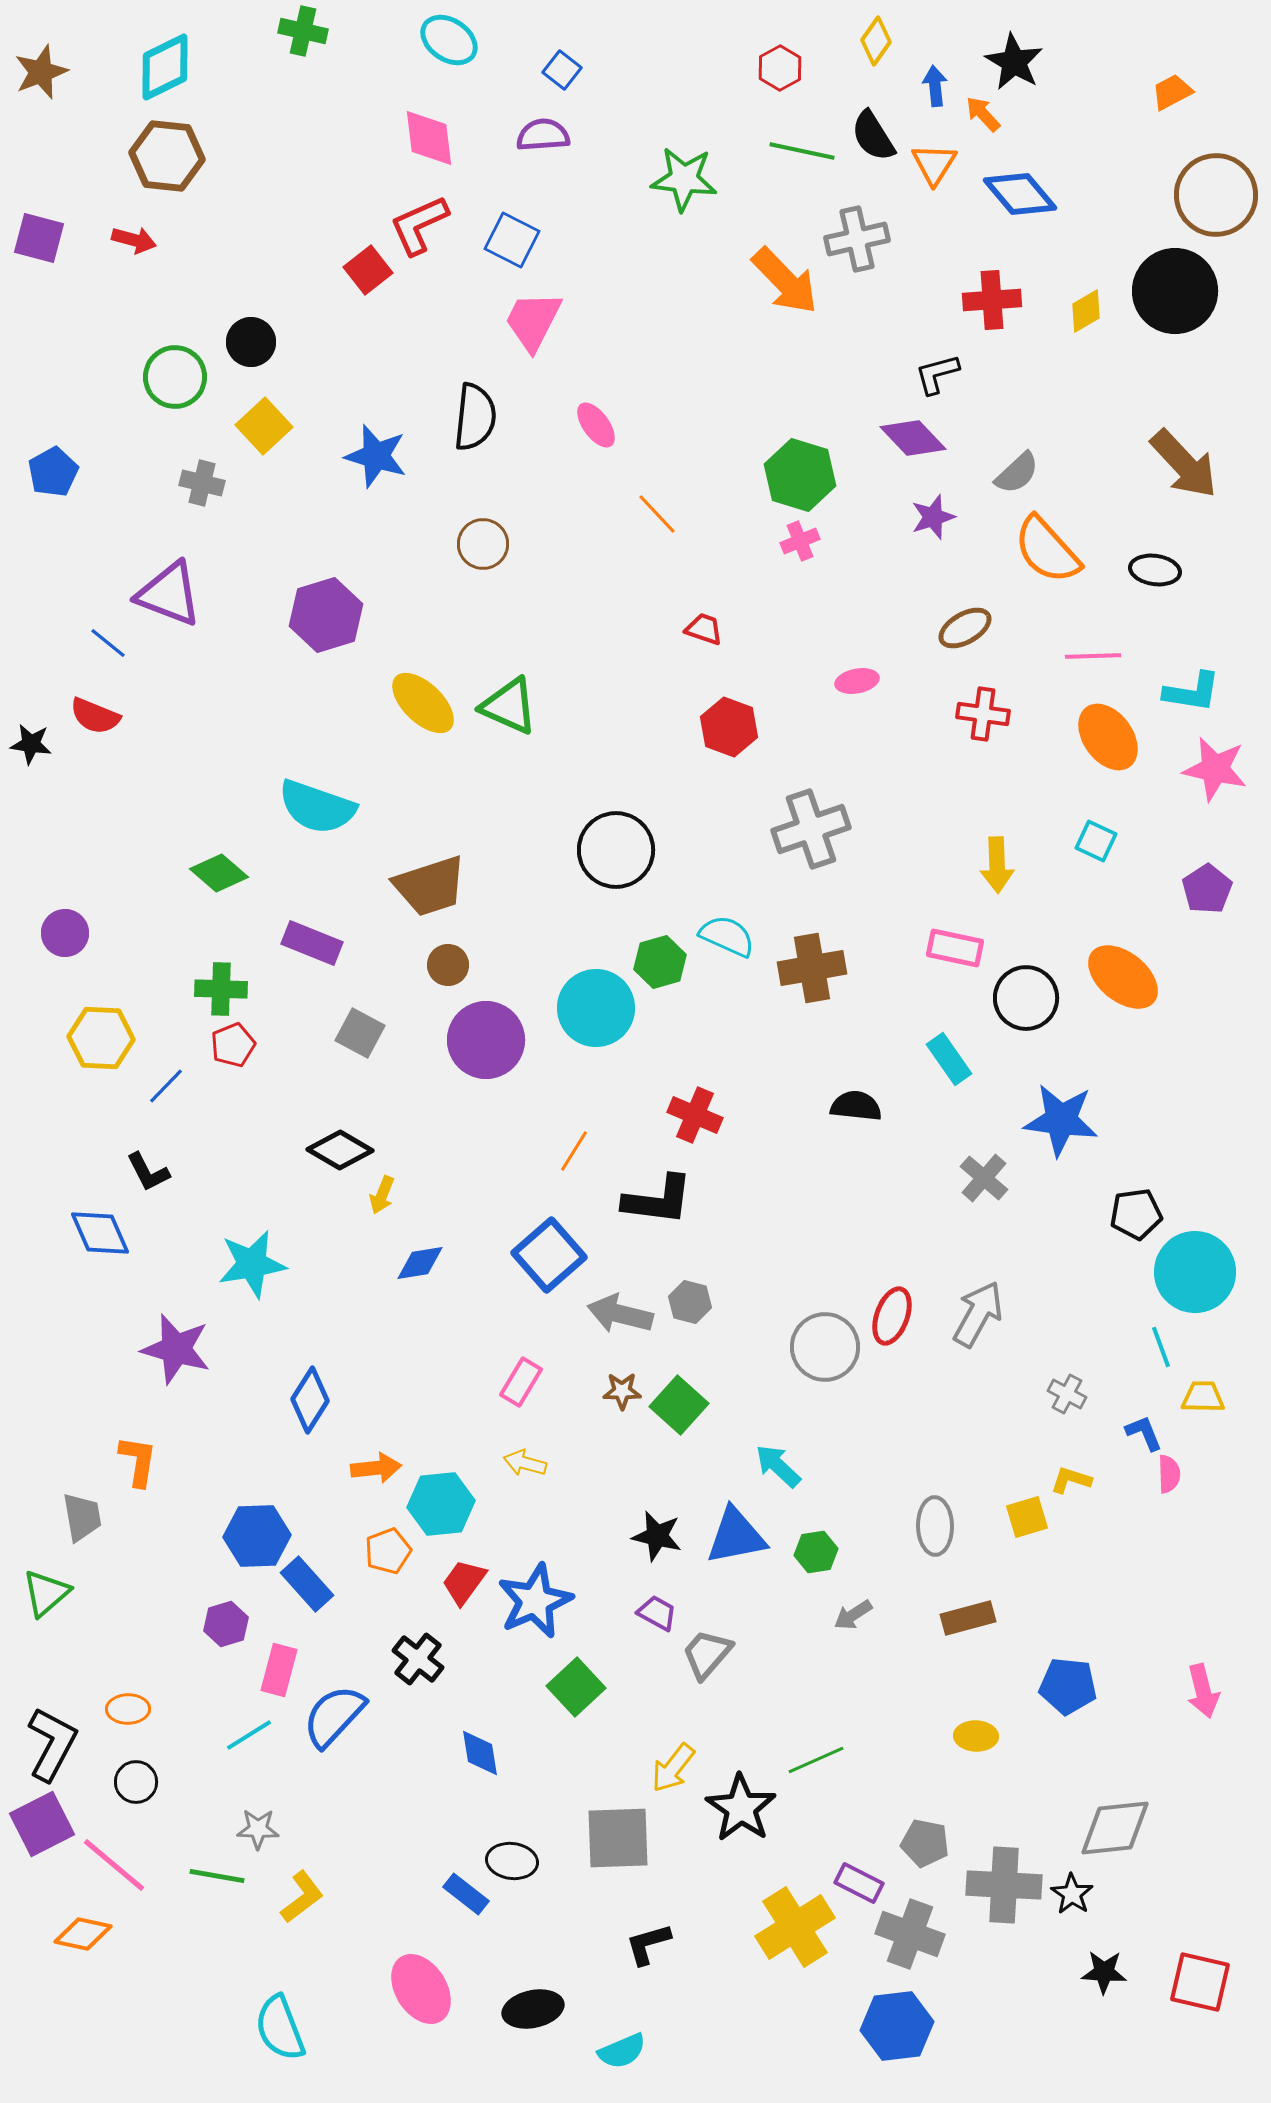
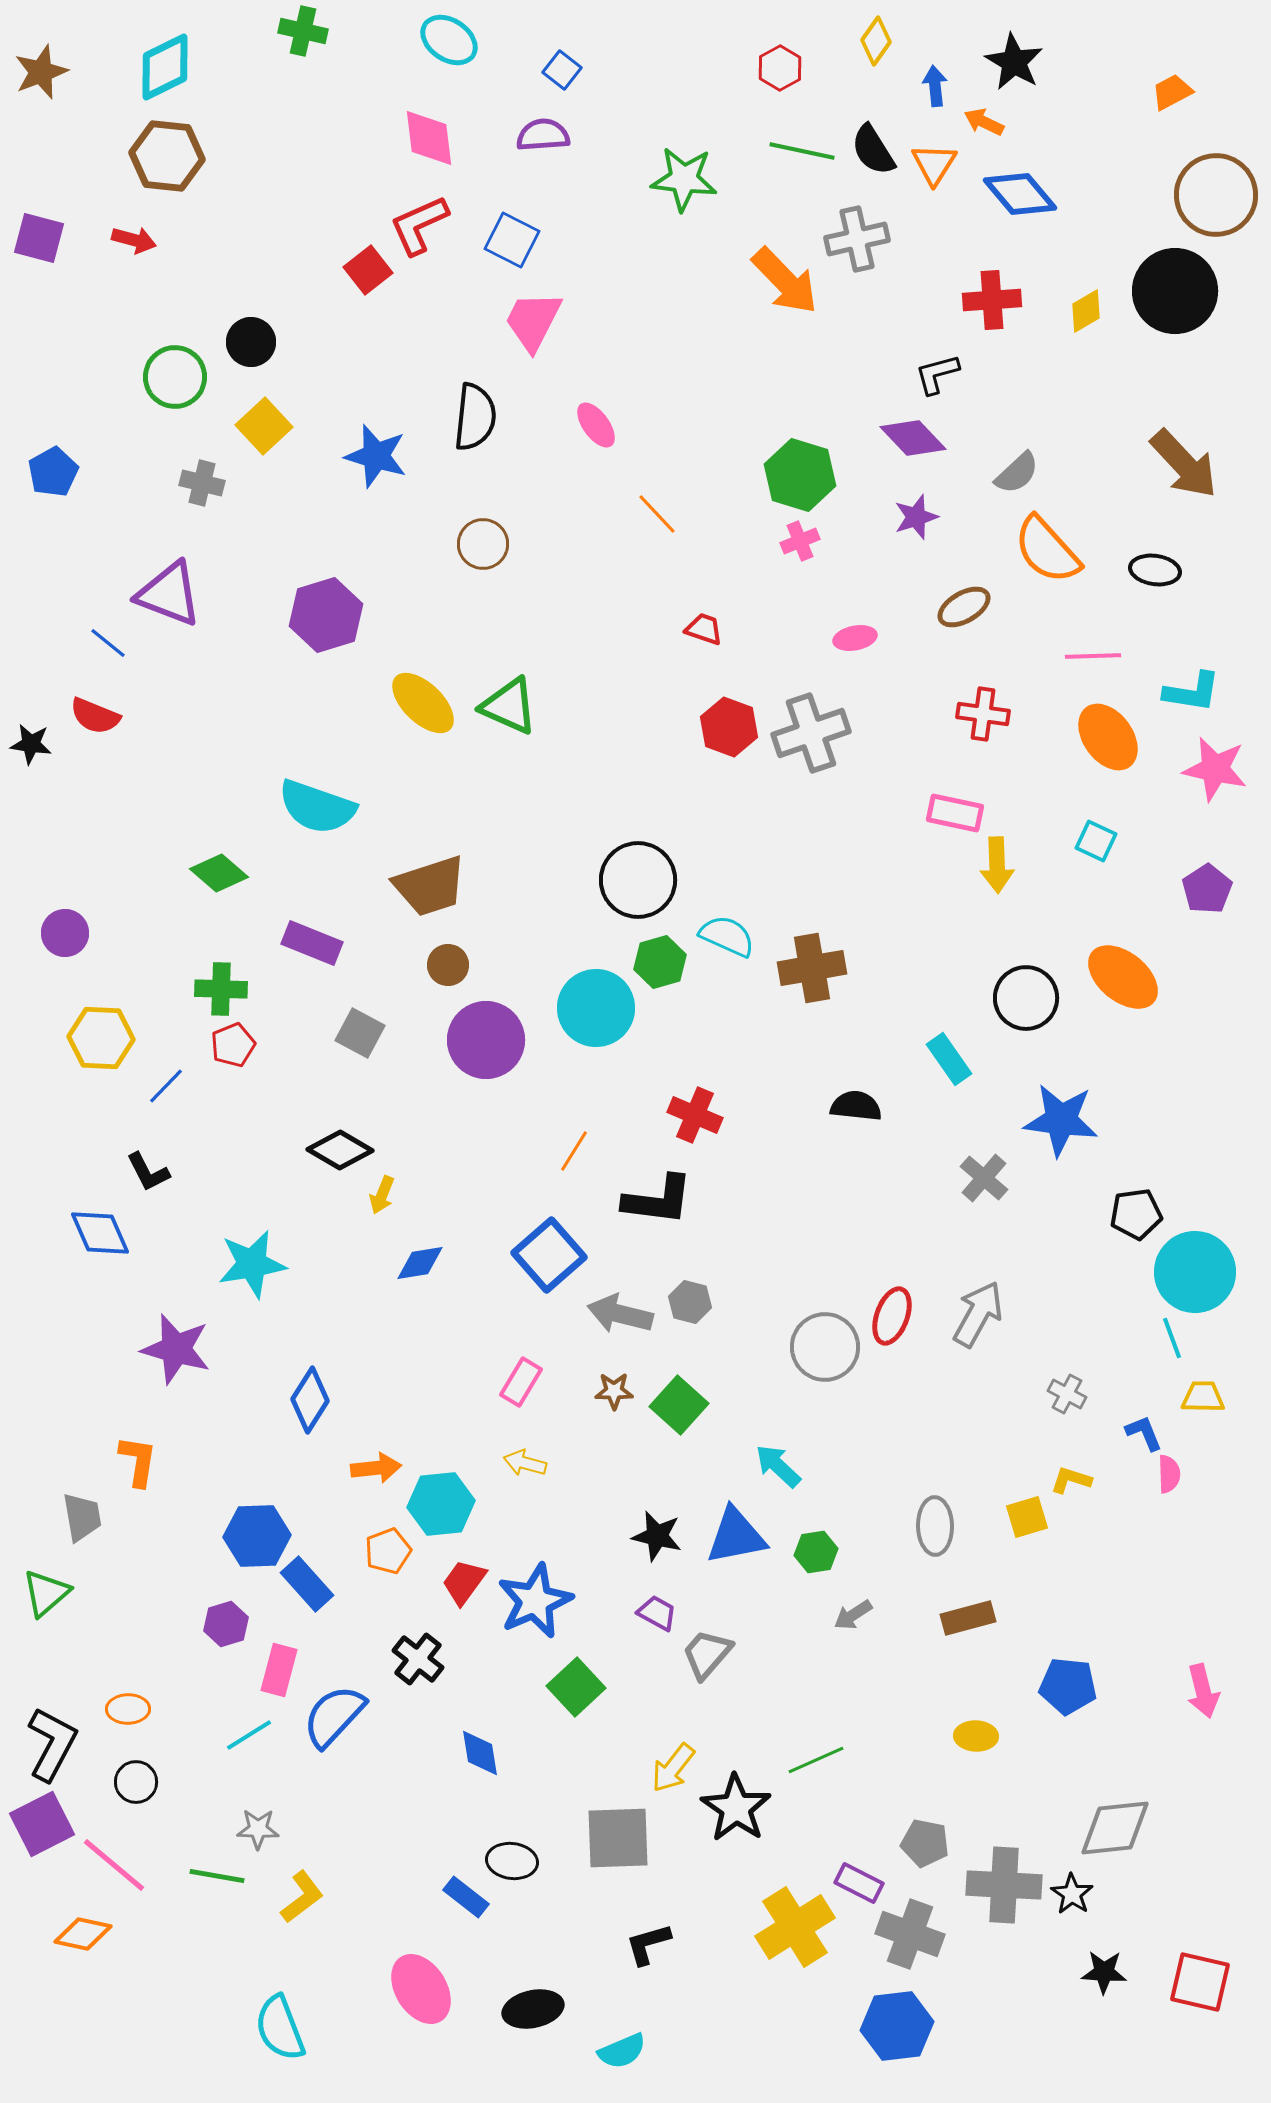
orange arrow at (983, 114): moved 1 px right, 8 px down; rotated 21 degrees counterclockwise
black semicircle at (873, 136): moved 14 px down
purple star at (933, 517): moved 17 px left
brown ellipse at (965, 628): moved 1 px left, 21 px up
pink ellipse at (857, 681): moved 2 px left, 43 px up
gray cross at (811, 829): moved 96 px up
black circle at (616, 850): moved 22 px right, 30 px down
pink rectangle at (955, 948): moved 135 px up
cyan line at (1161, 1347): moved 11 px right, 9 px up
brown star at (622, 1391): moved 8 px left
black star at (741, 1808): moved 5 px left
blue rectangle at (466, 1894): moved 3 px down
